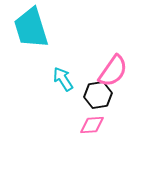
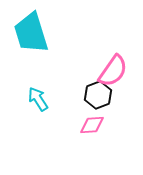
cyan trapezoid: moved 5 px down
cyan arrow: moved 25 px left, 20 px down
black hexagon: rotated 12 degrees counterclockwise
